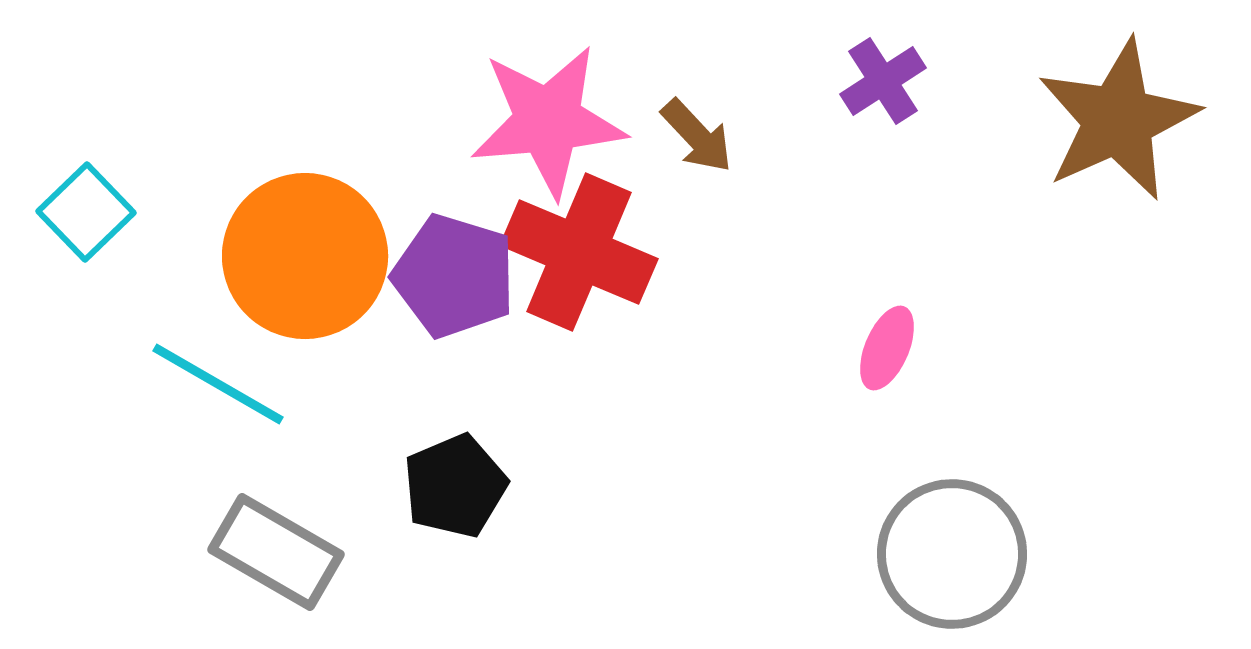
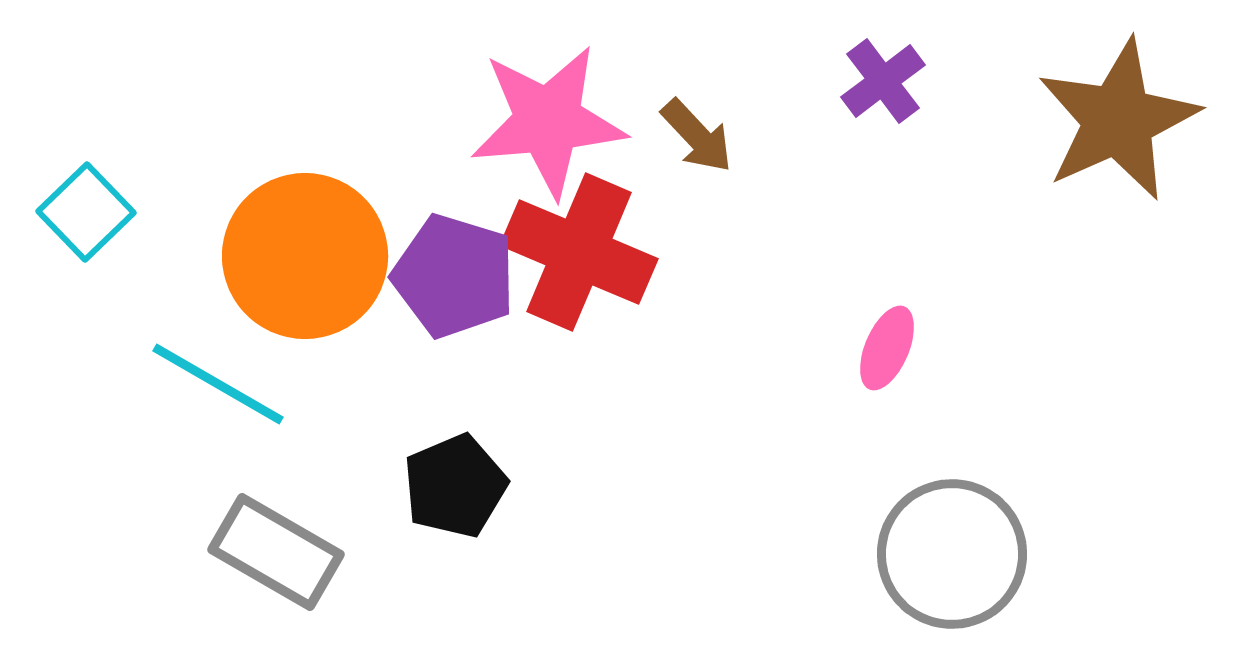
purple cross: rotated 4 degrees counterclockwise
